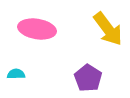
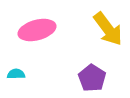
pink ellipse: moved 1 px down; rotated 24 degrees counterclockwise
purple pentagon: moved 4 px right
